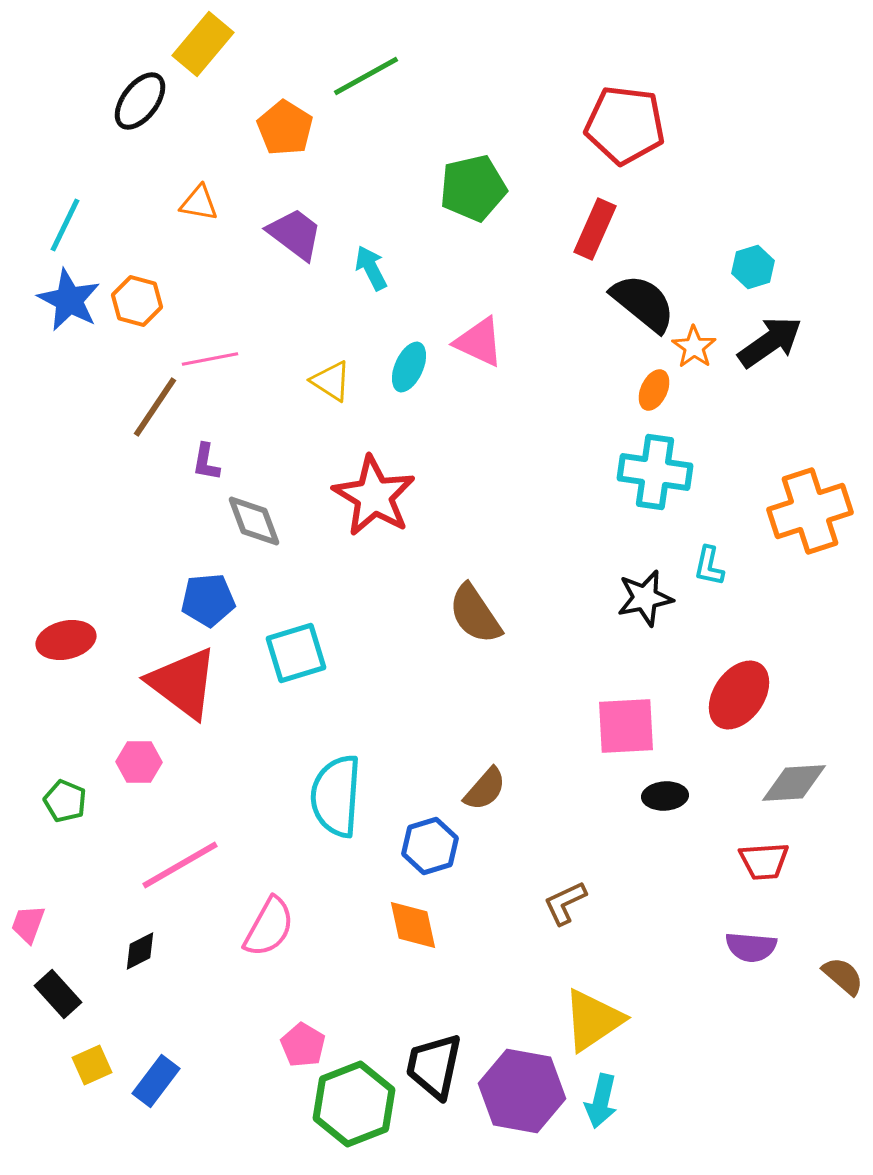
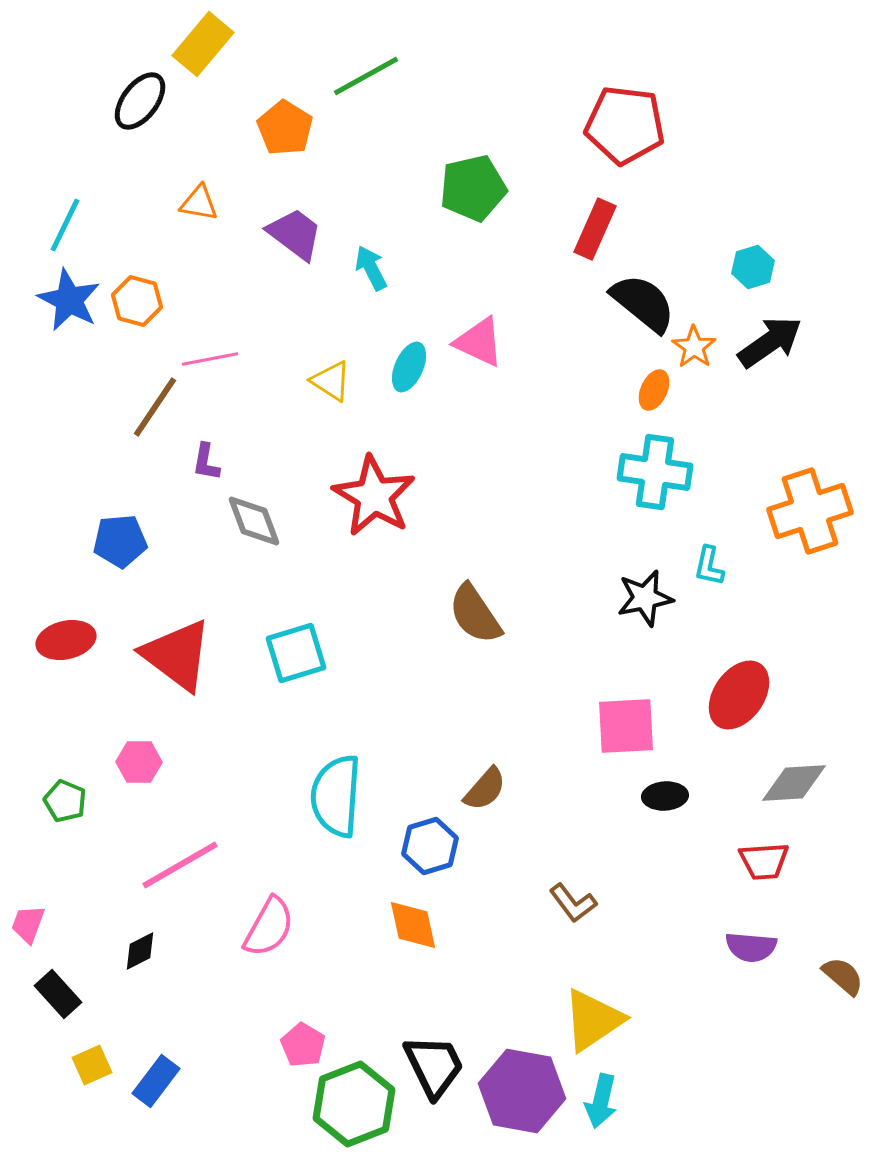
blue pentagon at (208, 600): moved 88 px left, 59 px up
red triangle at (183, 683): moved 6 px left, 28 px up
brown L-shape at (565, 903): moved 8 px right; rotated 102 degrees counterclockwise
black trapezoid at (434, 1066): rotated 142 degrees clockwise
